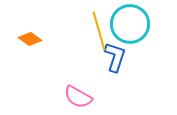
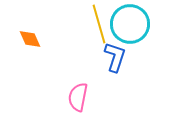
yellow line: moved 7 px up
orange diamond: rotated 30 degrees clockwise
pink semicircle: rotated 72 degrees clockwise
